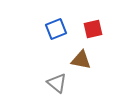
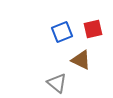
blue square: moved 6 px right, 3 px down
brown triangle: rotated 15 degrees clockwise
